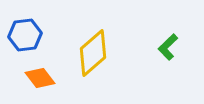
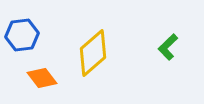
blue hexagon: moved 3 px left
orange diamond: moved 2 px right
